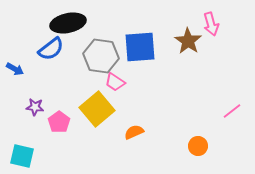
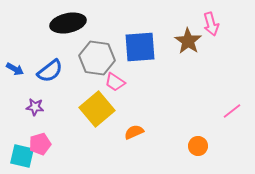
blue semicircle: moved 1 px left, 22 px down
gray hexagon: moved 4 px left, 2 px down
pink pentagon: moved 19 px left, 22 px down; rotated 20 degrees clockwise
